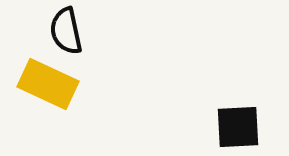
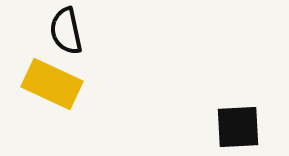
yellow rectangle: moved 4 px right
